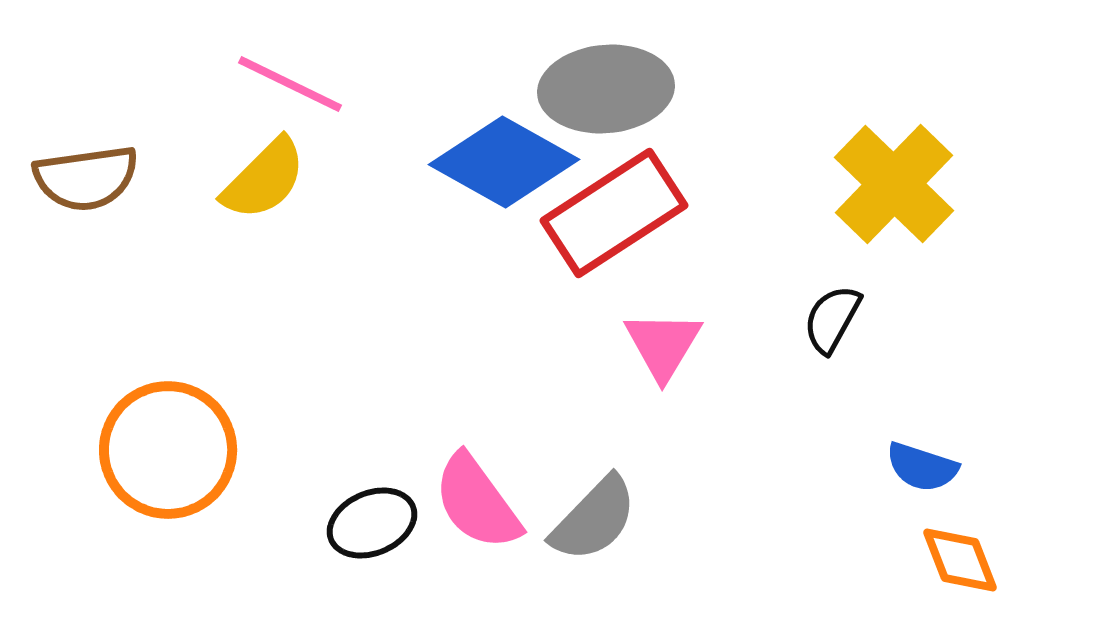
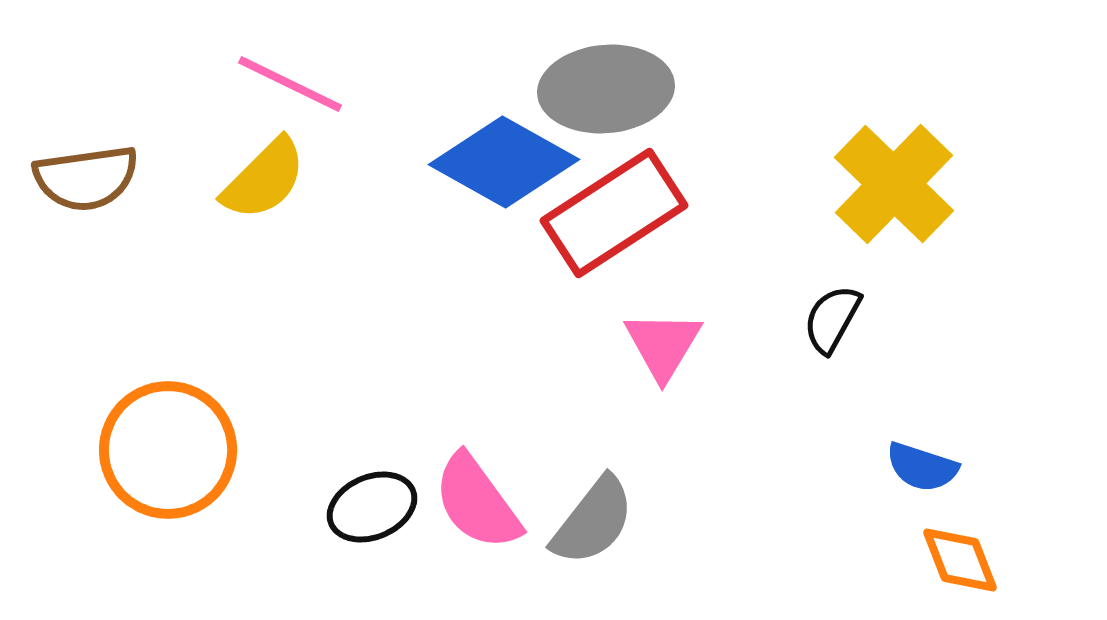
gray semicircle: moved 1 px left, 2 px down; rotated 6 degrees counterclockwise
black ellipse: moved 16 px up
